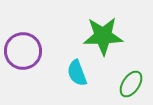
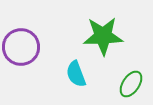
purple circle: moved 2 px left, 4 px up
cyan semicircle: moved 1 px left, 1 px down
